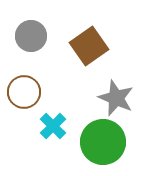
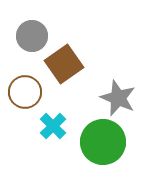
gray circle: moved 1 px right
brown square: moved 25 px left, 18 px down
brown circle: moved 1 px right
gray star: moved 2 px right
